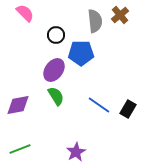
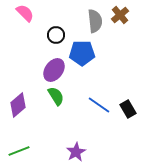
blue pentagon: moved 1 px right
purple diamond: rotated 30 degrees counterclockwise
black rectangle: rotated 60 degrees counterclockwise
green line: moved 1 px left, 2 px down
